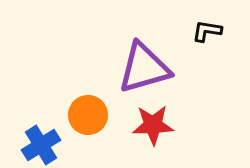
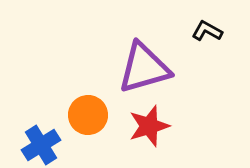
black L-shape: rotated 20 degrees clockwise
red star: moved 4 px left, 1 px down; rotated 15 degrees counterclockwise
